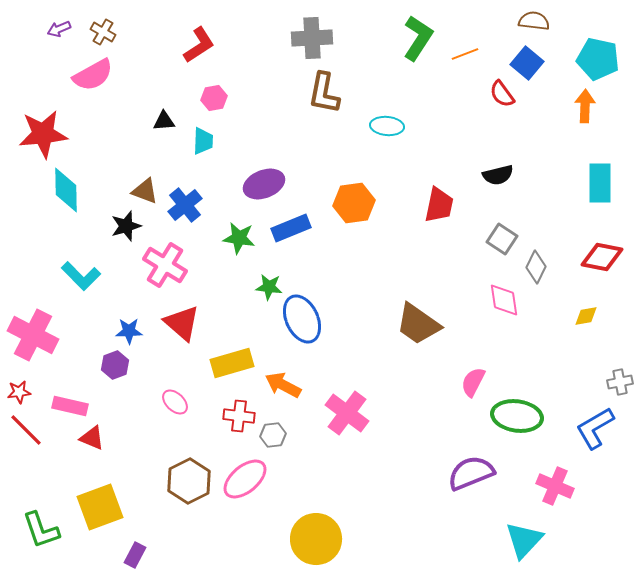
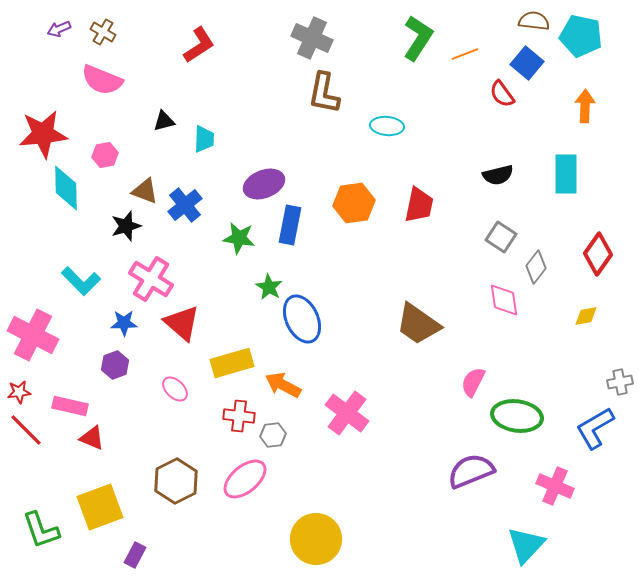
gray cross at (312, 38): rotated 27 degrees clockwise
cyan pentagon at (598, 59): moved 17 px left, 23 px up
pink semicircle at (93, 75): moved 9 px right, 5 px down; rotated 51 degrees clockwise
pink hexagon at (214, 98): moved 109 px left, 57 px down
black triangle at (164, 121): rotated 10 degrees counterclockwise
cyan trapezoid at (203, 141): moved 1 px right, 2 px up
cyan rectangle at (600, 183): moved 34 px left, 9 px up
cyan diamond at (66, 190): moved 2 px up
red trapezoid at (439, 205): moved 20 px left
blue rectangle at (291, 228): moved 1 px left, 3 px up; rotated 57 degrees counterclockwise
gray square at (502, 239): moved 1 px left, 2 px up
red diamond at (602, 257): moved 4 px left, 3 px up; rotated 66 degrees counterclockwise
pink cross at (165, 265): moved 14 px left, 14 px down
gray diamond at (536, 267): rotated 12 degrees clockwise
cyan L-shape at (81, 276): moved 5 px down
green star at (269, 287): rotated 24 degrees clockwise
blue star at (129, 331): moved 5 px left, 8 px up
pink ellipse at (175, 402): moved 13 px up
purple semicircle at (471, 473): moved 2 px up
brown hexagon at (189, 481): moved 13 px left
cyan triangle at (524, 540): moved 2 px right, 5 px down
